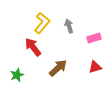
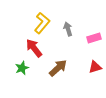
gray arrow: moved 1 px left, 3 px down
red arrow: moved 1 px right, 1 px down
green star: moved 5 px right, 7 px up
